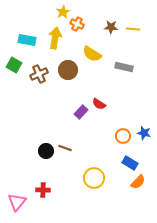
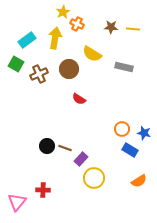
cyan rectangle: rotated 48 degrees counterclockwise
green square: moved 2 px right, 1 px up
brown circle: moved 1 px right, 1 px up
red semicircle: moved 20 px left, 5 px up
purple rectangle: moved 47 px down
orange circle: moved 1 px left, 7 px up
black circle: moved 1 px right, 5 px up
blue rectangle: moved 13 px up
orange semicircle: moved 1 px right, 1 px up; rotated 14 degrees clockwise
